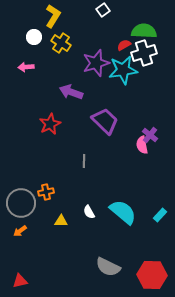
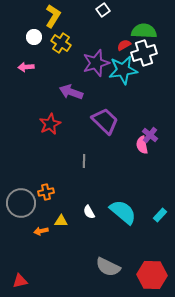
orange arrow: moved 21 px right; rotated 24 degrees clockwise
